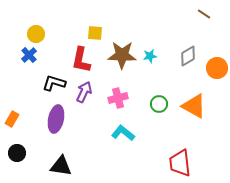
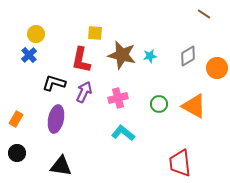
brown star: rotated 12 degrees clockwise
orange rectangle: moved 4 px right
